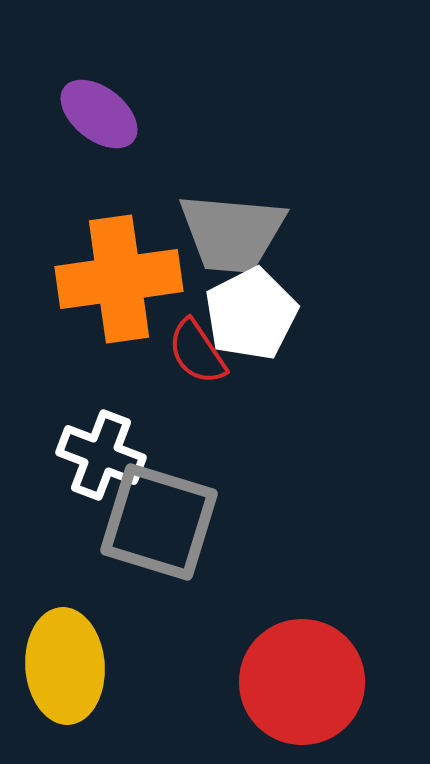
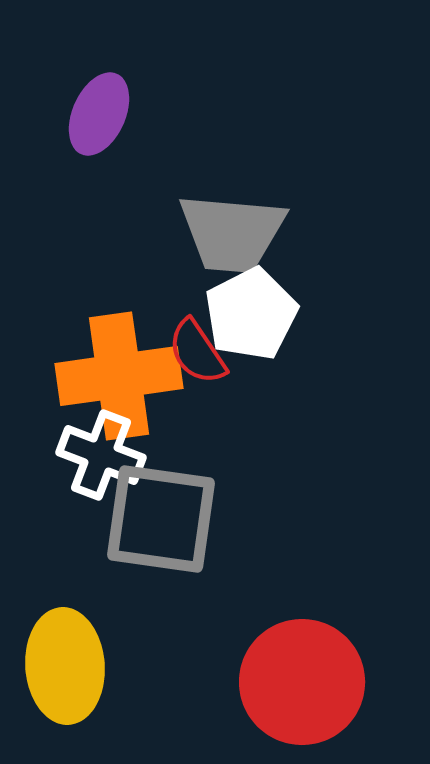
purple ellipse: rotated 76 degrees clockwise
orange cross: moved 97 px down
gray square: moved 2 px right, 3 px up; rotated 9 degrees counterclockwise
